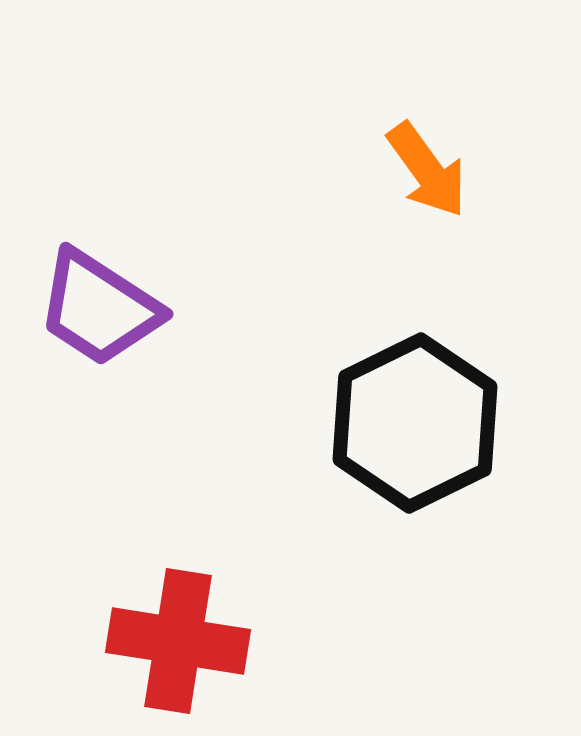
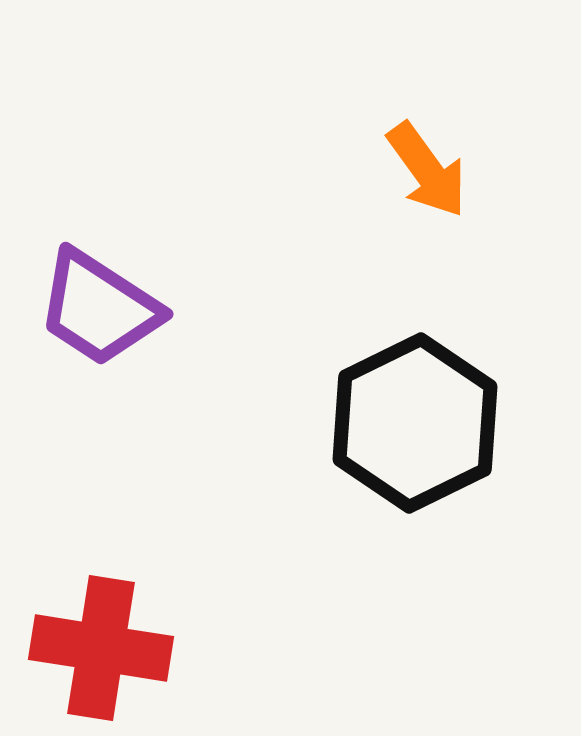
red cross: moved 77 px left, 7 px down
